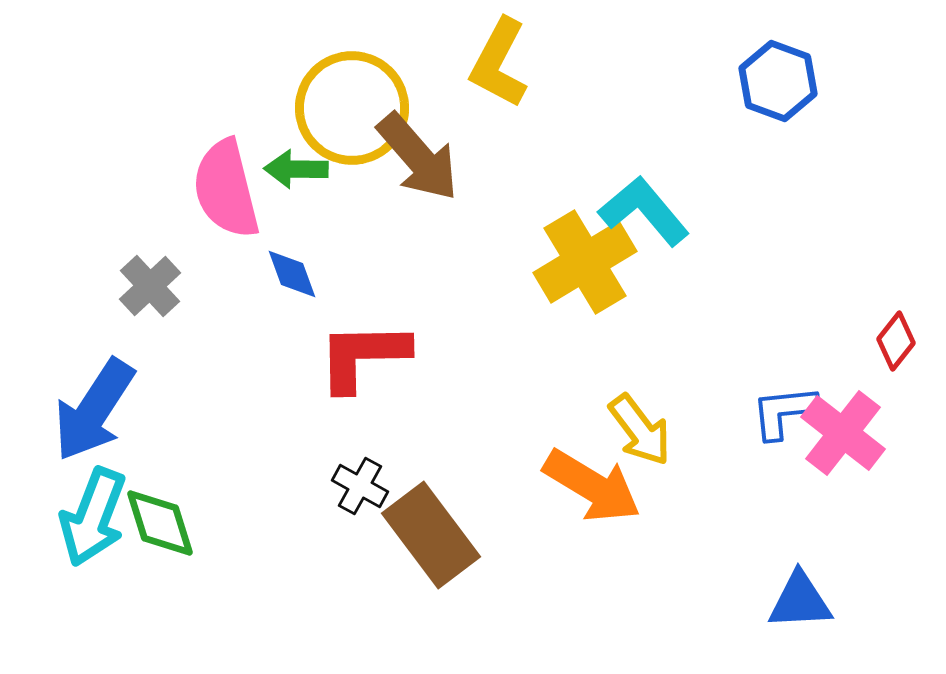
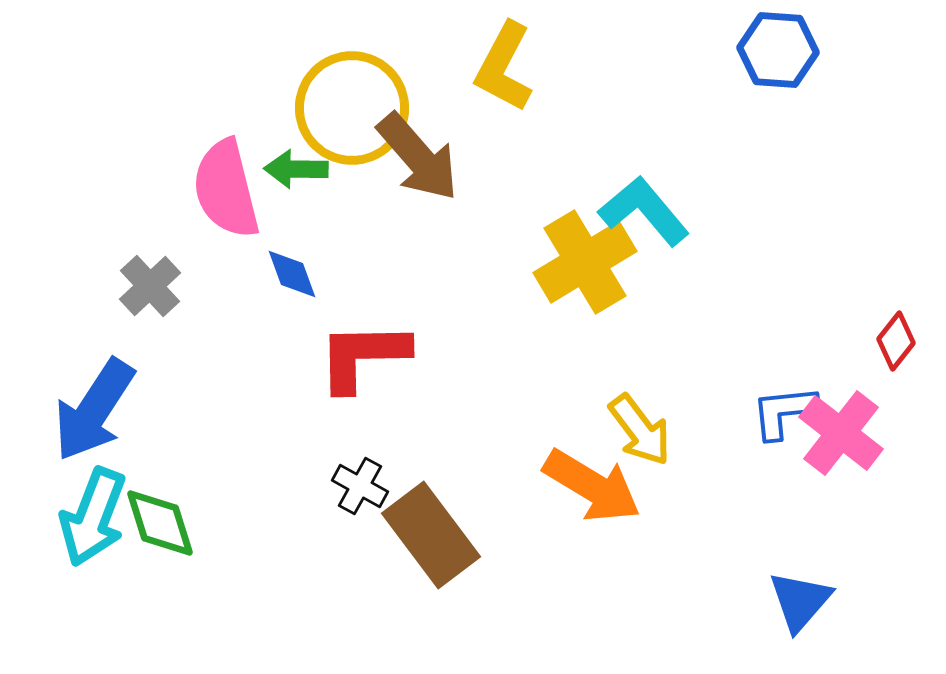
yellow L-shape: moved 5 px right, 4 px down
blue hexagon: moved 31 px up; rotated 16 degrees counterclockwise
pink cross: moved 2 px left
blue triangle: rotated 46 degrees counterclockwise
